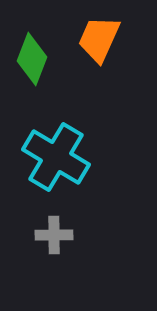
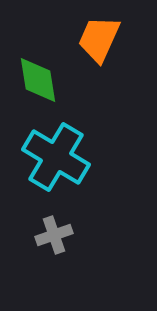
green diamond: moved 6 px right, 21 px down; rotated 30 degrees counterclockwise
gray cross: rotated 18 degrees counterclockwise
